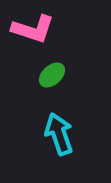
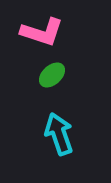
pink L-shape: moved 9 px right, 3 px down
